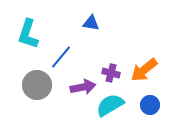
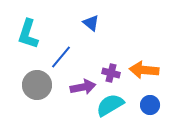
blue triangle: rotated 30 degrees clockwise
orange arrow: rotated 44 degrees clockwise
